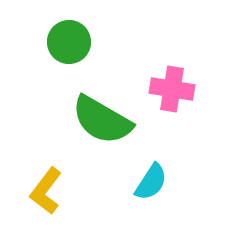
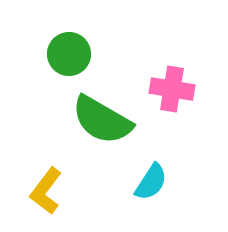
green circle: moved 12 px down
